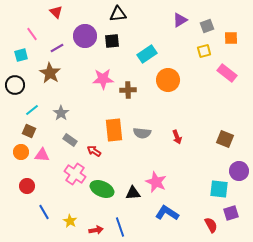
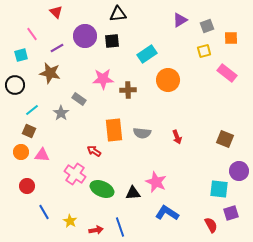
brown star at (50, 73): rotated 20 degrees counterclockwise
gray rectangle at (70, 140): moved 9 px right, 41 px up
